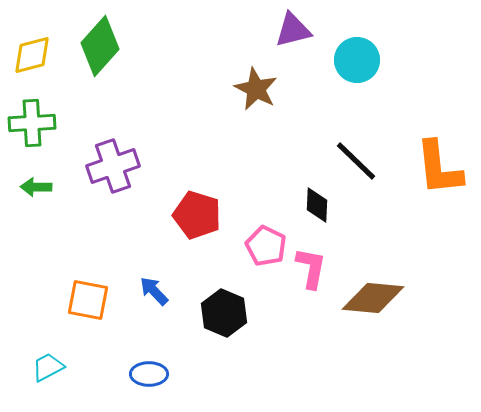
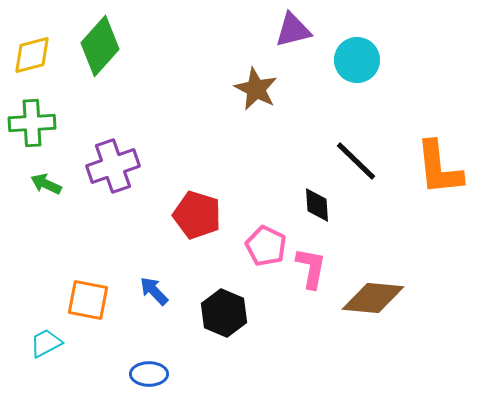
green arrow: moved 10 px right, 3 px up; rotated 24 degrees clockwise
black diamond: rotated 6 degrees counterclockwise
cyan trapezoid: moved 2 px left, 24 px up
